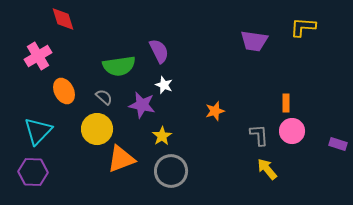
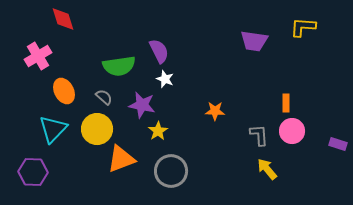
white star: moved 1 px right, 6 px up
orange star: rotated 18 degrees clockwise
cyan triangle: moved 15 px right, 2 px up
yellow star: moved 4 px left, 5 px up
